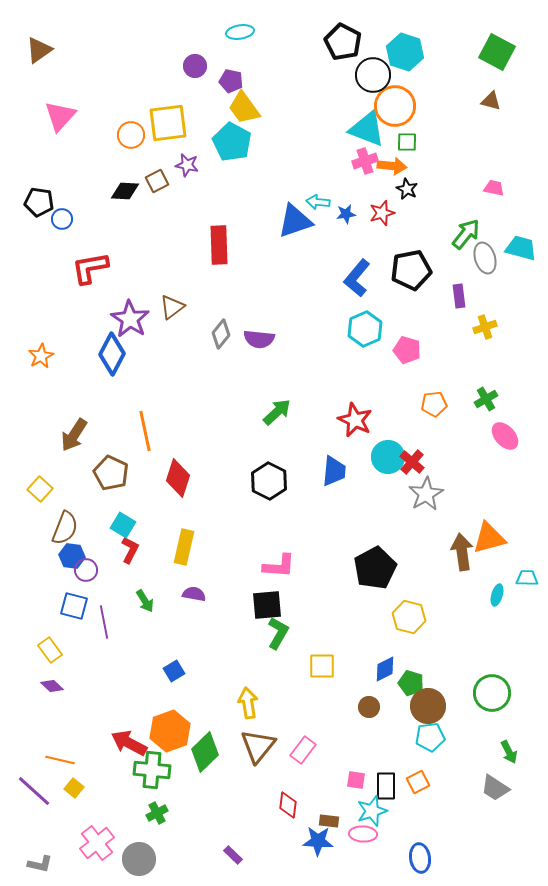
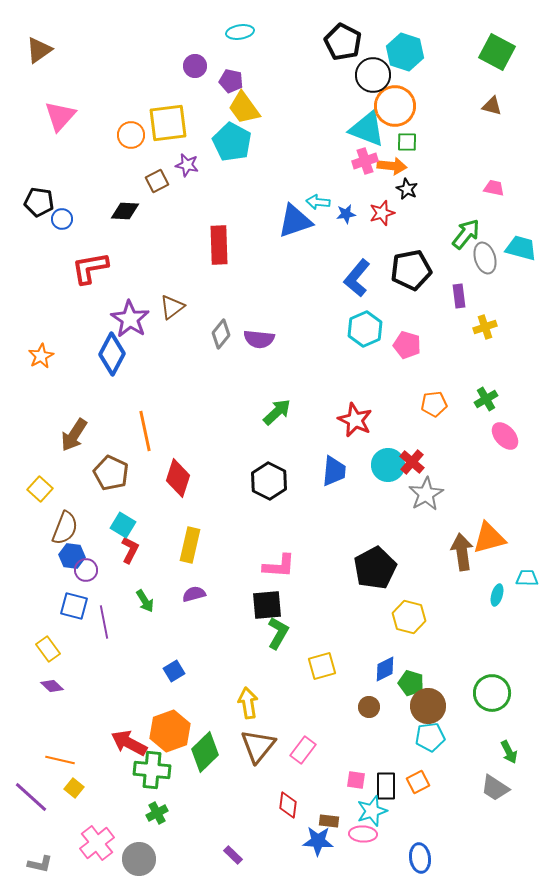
brown triangle at (491, 101): moved 1 px right, 5 px down
black diamond at (125, 191): moved 20 px down
pink pentagon at (407, 350): moved 5 px up
cyan circle at (388, 457): moved 8 px down
yellow rectangle at (184, 547): moved 6 px right, 2 px up
purple semicircle at (194, 594): rotated 25 degrees counterclockwise
yellow rectangle at (50, 650): moved 2 px left, 1 px up
yellow square at (322, 666): rotated 16 degrees counterclockwise
purple line at (34, 791): moved 3 px left, 6 px down
